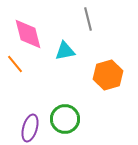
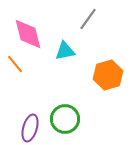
gray line: rotated 50 degrees clockwise
